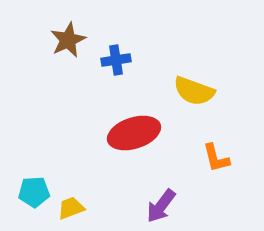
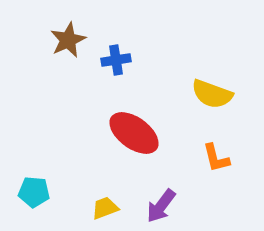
yellow semicircle: moved 18 px right, 3 px down
red ellipse: rotated 54 degrees clockwise
cyan pentagon: rotated 8 degrees clockwise
yellow trapezoid: moved 34 px right
